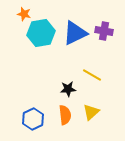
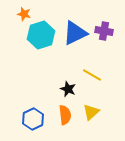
cyan hexagon: moved 2 px down; rotated 8 degrees counterclockwise
black star: rotated 28 degrees clockwise
